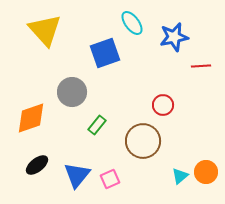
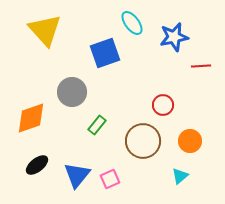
orange circle: moved 16 px left, 31 px up
